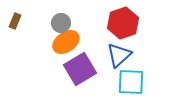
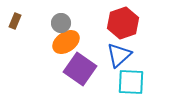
purple square: rotated 24 degrees counterclockwise
